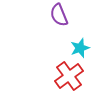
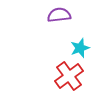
purple semicircle: rotated 105 degrees clockwise
